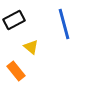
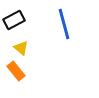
yellow triangle: moved 10 px left, 1 px down
